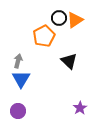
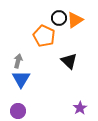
orange pentagon: rotated 20 degrees counterclockwise
